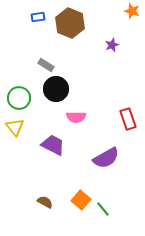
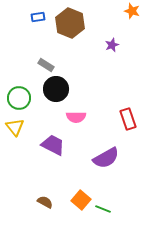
green line: rotated 28 degrees counterclockwise
